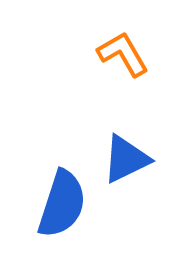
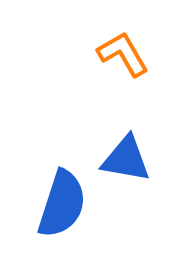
blue triangle: rotated 36 degrees clockwise
